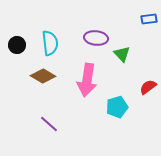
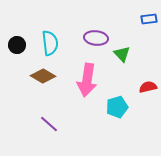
red semicircle: rotated 24 degrees clockwise
